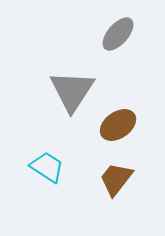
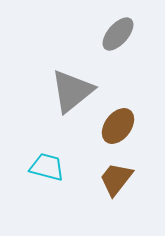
gray triangle: rotated 18 degrees clockwise
brown ellipse: moved 1 px down; rotated 18 degrees counterclockwise
cyan trapezoid: rotated 18 degrees counterclockwise
